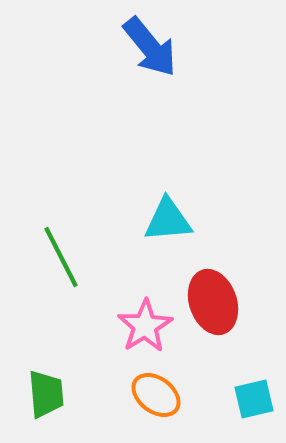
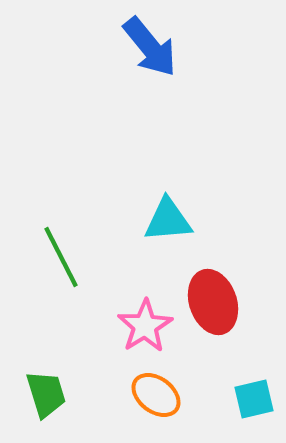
green trapezoid: rotated 12 degrees counterclockwise
